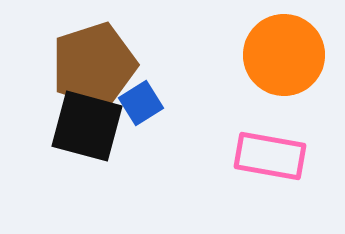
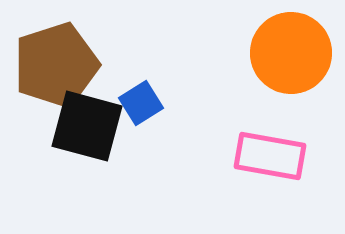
orange circle: moved 7 px right, 2 px up
brown pentagon: moved 38 px left
